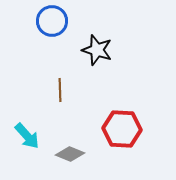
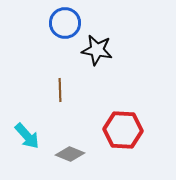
blue circle: moved 13 px right, 2 px down
black star: rotated 8 degrees counterclockwise
red hexagon: moved 1 px right, 1 px down
